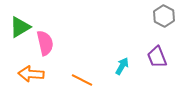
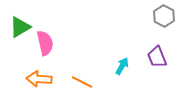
orange arrow: moved 8 px right, 5 px down
orange line: moved 2 px down
